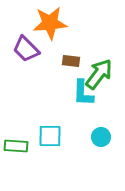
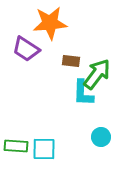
purple trapezoid: rotated 12 degrees counterclockwise
green arrow: moved 2 px left
cyan square: moved 6 px left, 13 px down
